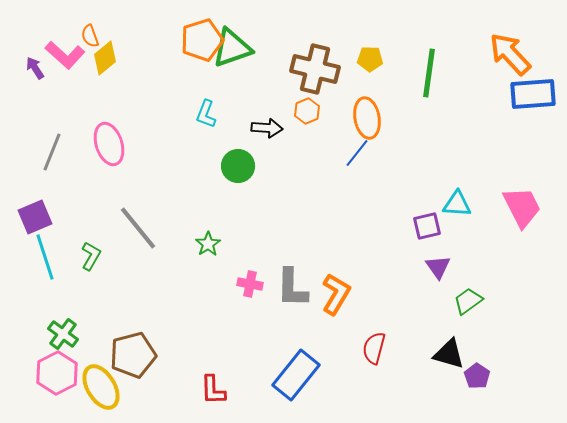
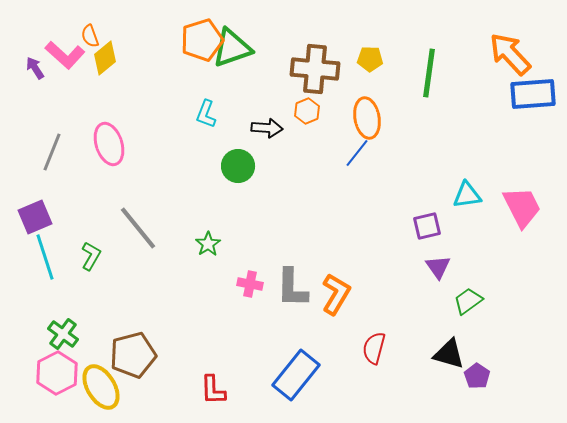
brown cross at (315, 69): rotated 9 degrees counterclockwise
cyan triangle at (457, 204): moved 10 px right, 9 px up; rotated 12 degrees counterclockwise
